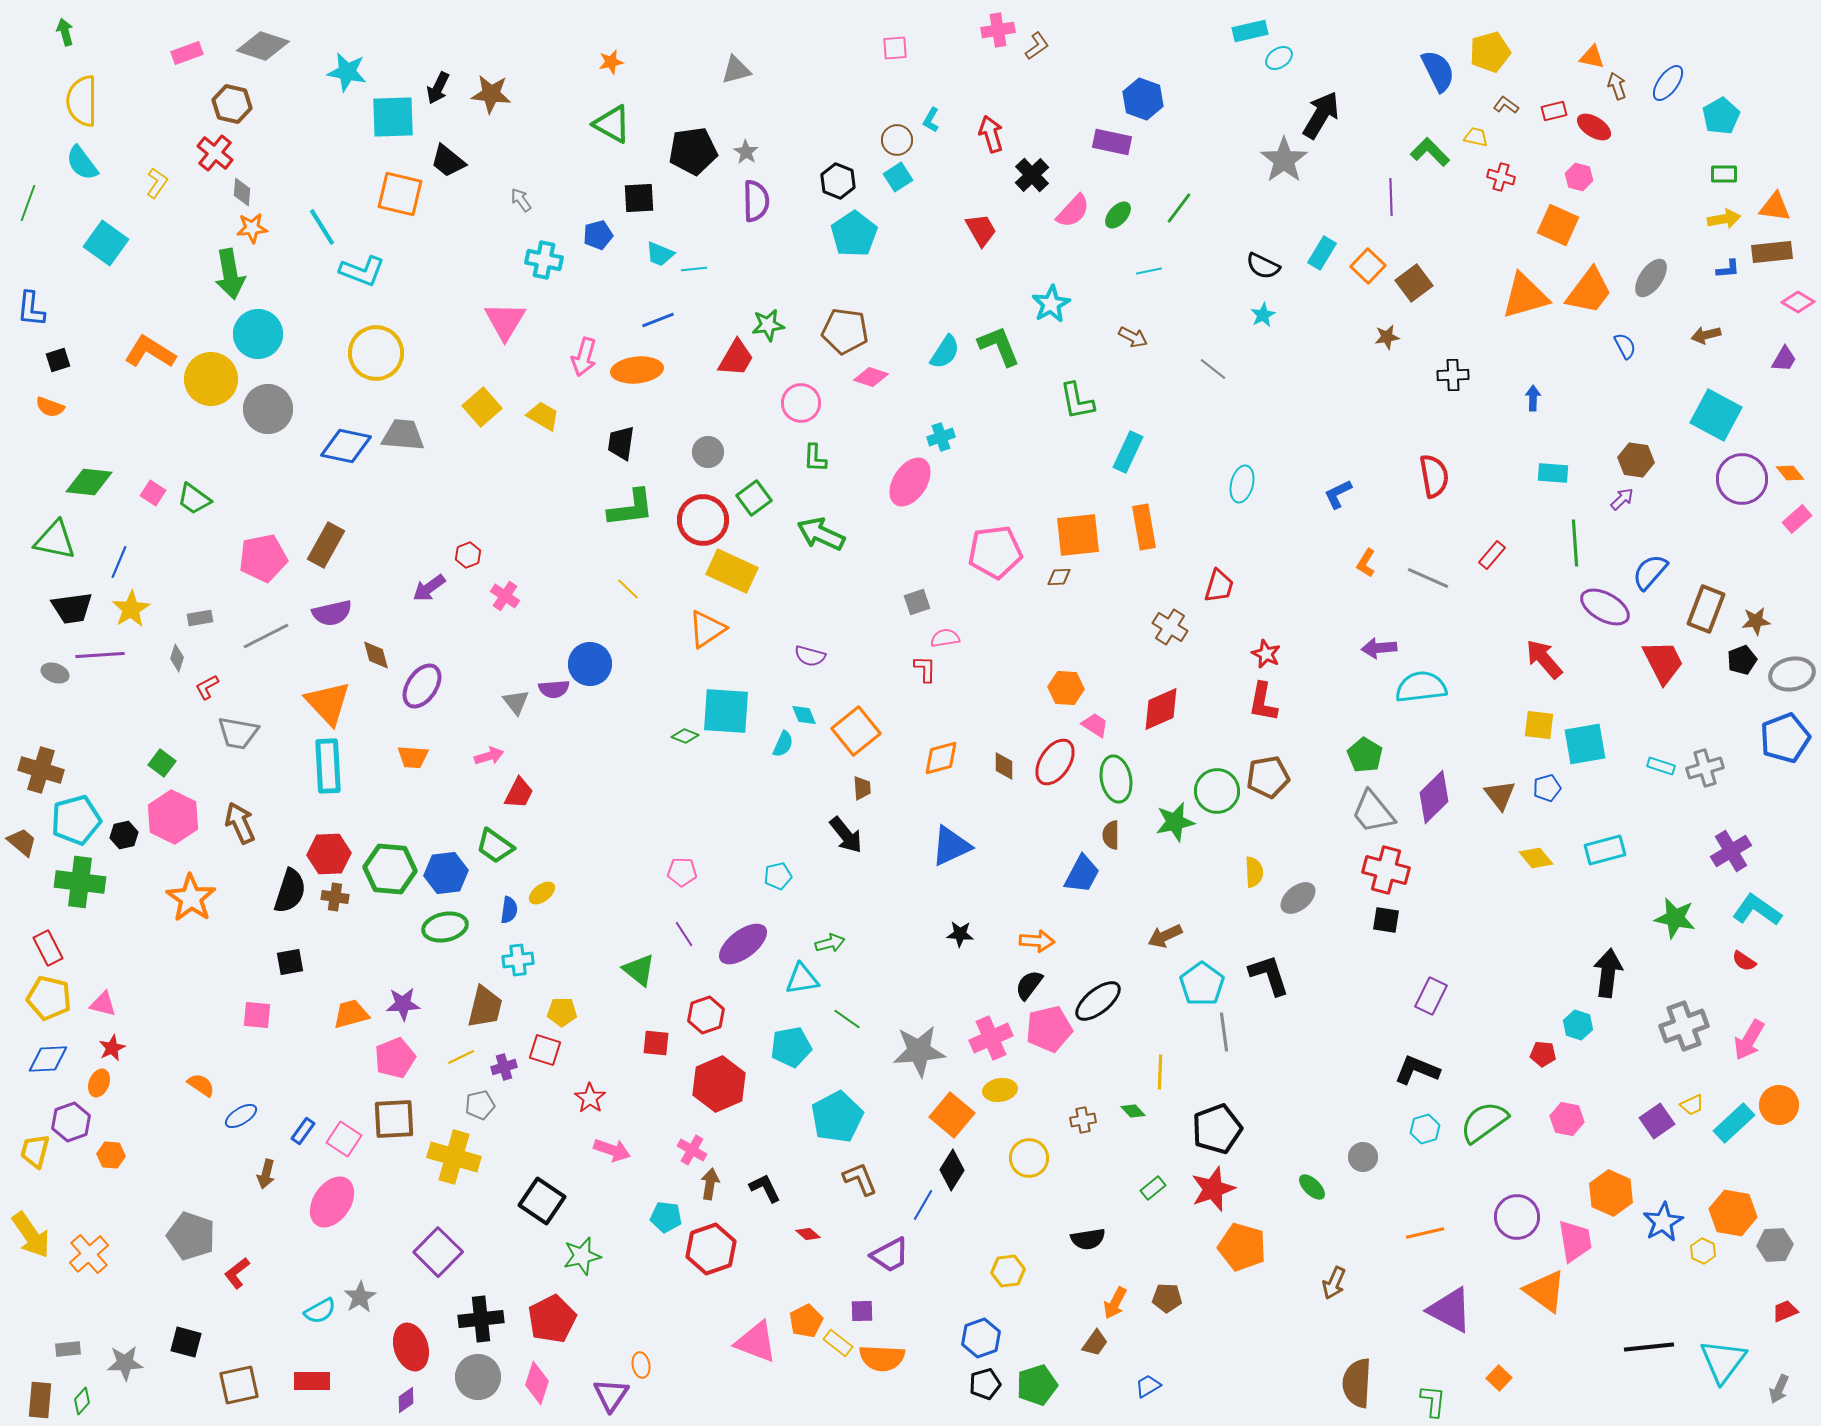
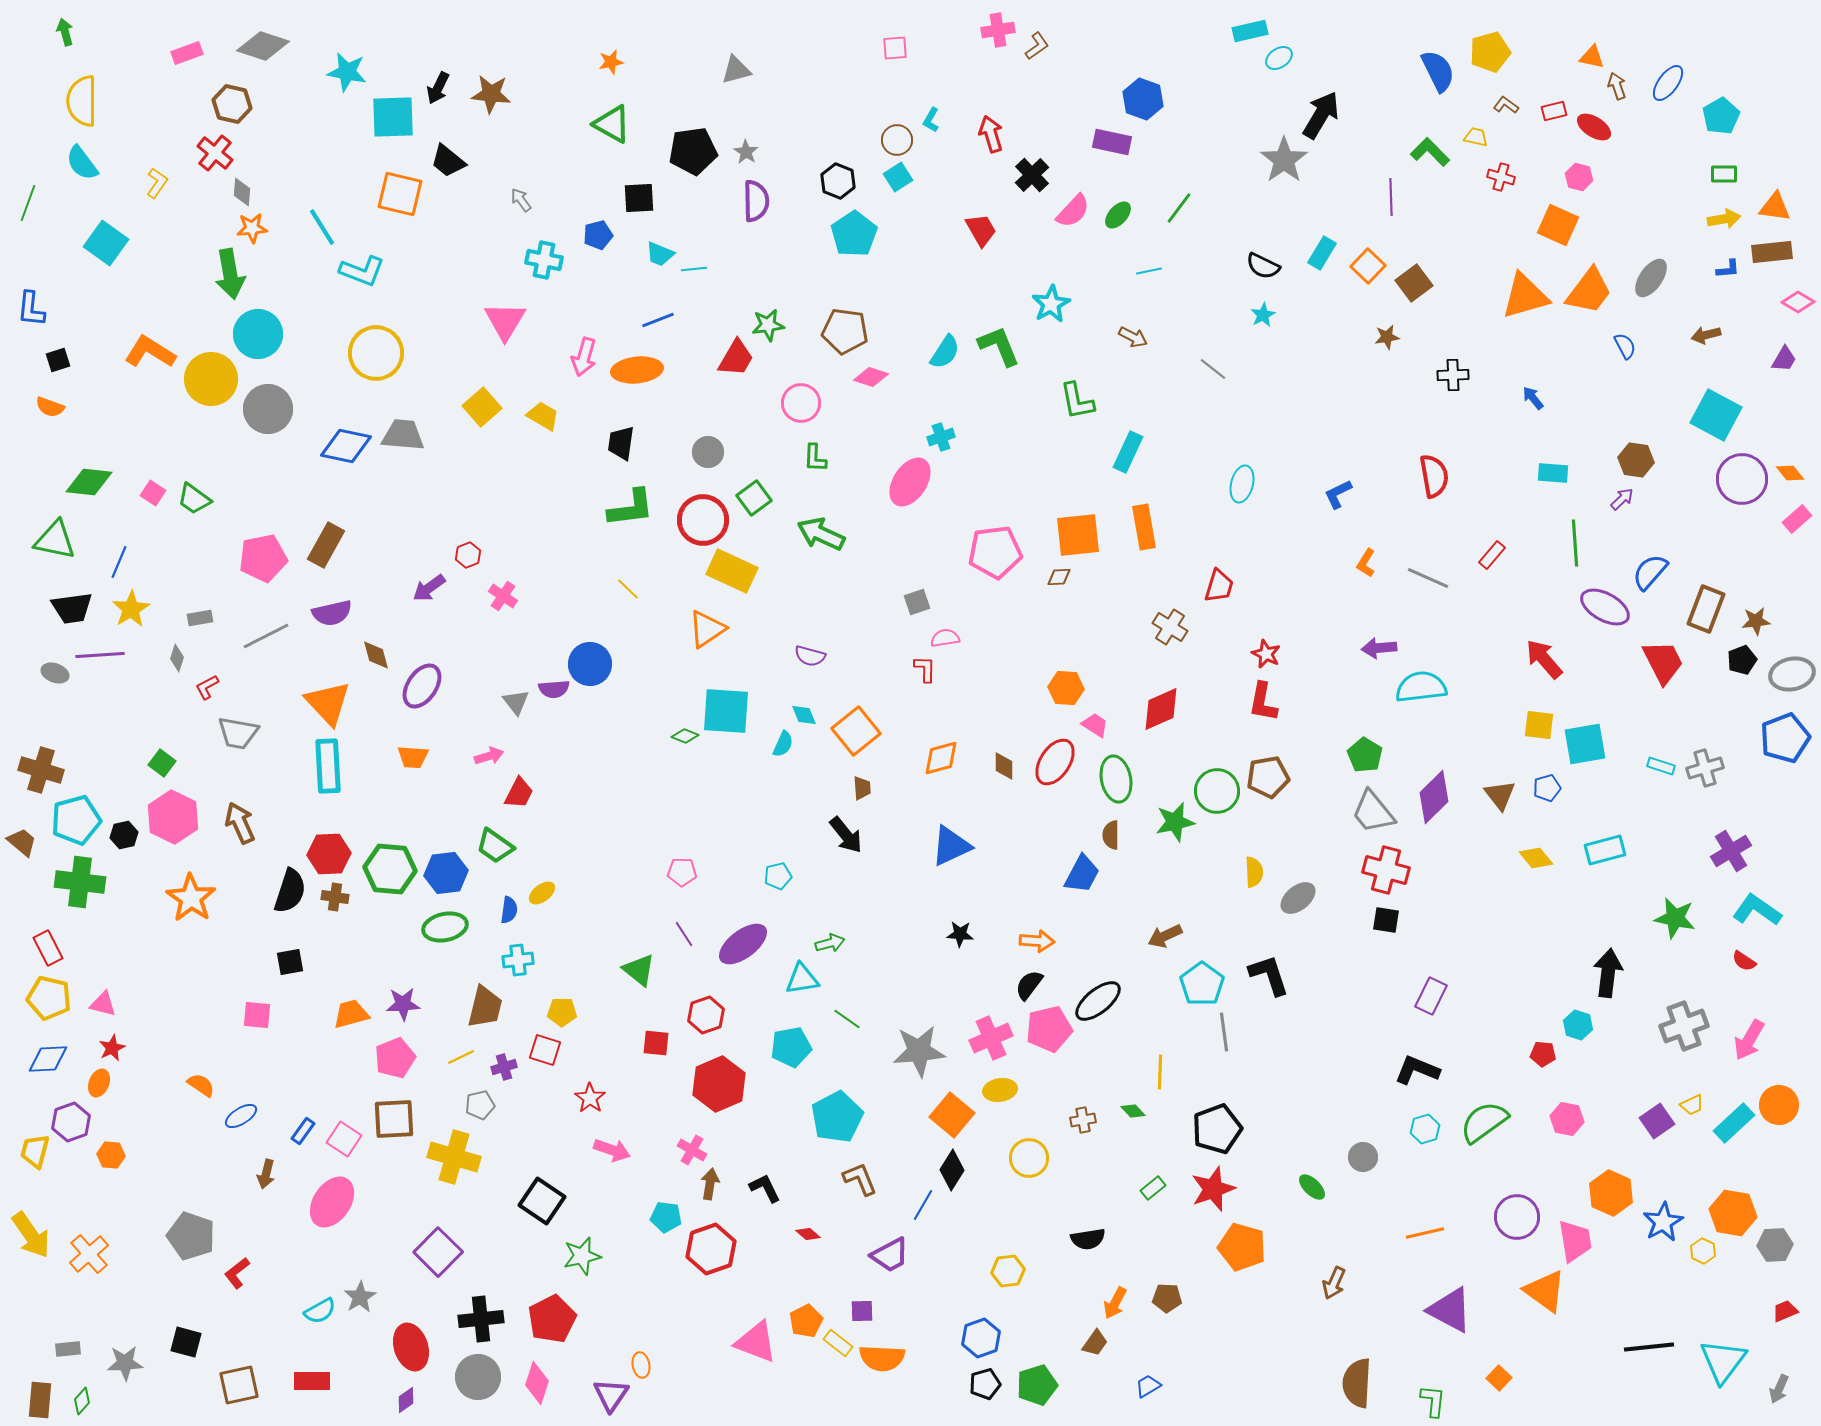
blue arrow at (1533, 398): rotated 40 degrees counterclockwise
pink cross at (505, 596): moved 2 px left
